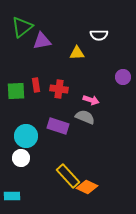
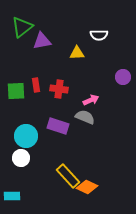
pink arrow: rotated 42 degrees counterclockwise
